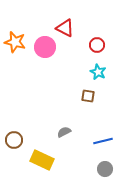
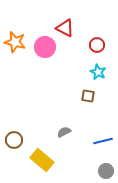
yellow rectangle: rotated 15 degrees clockwise
gray circle: moved 1 px right, 2 px down
